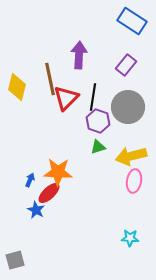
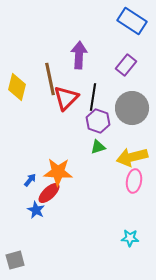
gray circle: moved 4 px right, 1 px down
yellow arrow: moved 1 px right, 1 px down
blue arrow: rotated 16 degrees clockwise
